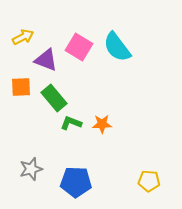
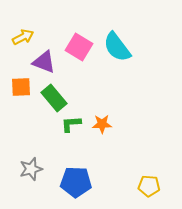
purple triangle: moved 2 px left, 2 px down
green L-shape: moved 1 px down; rotated 25 degrees counterclockwise
yellow pentagon: moved 5 px down
